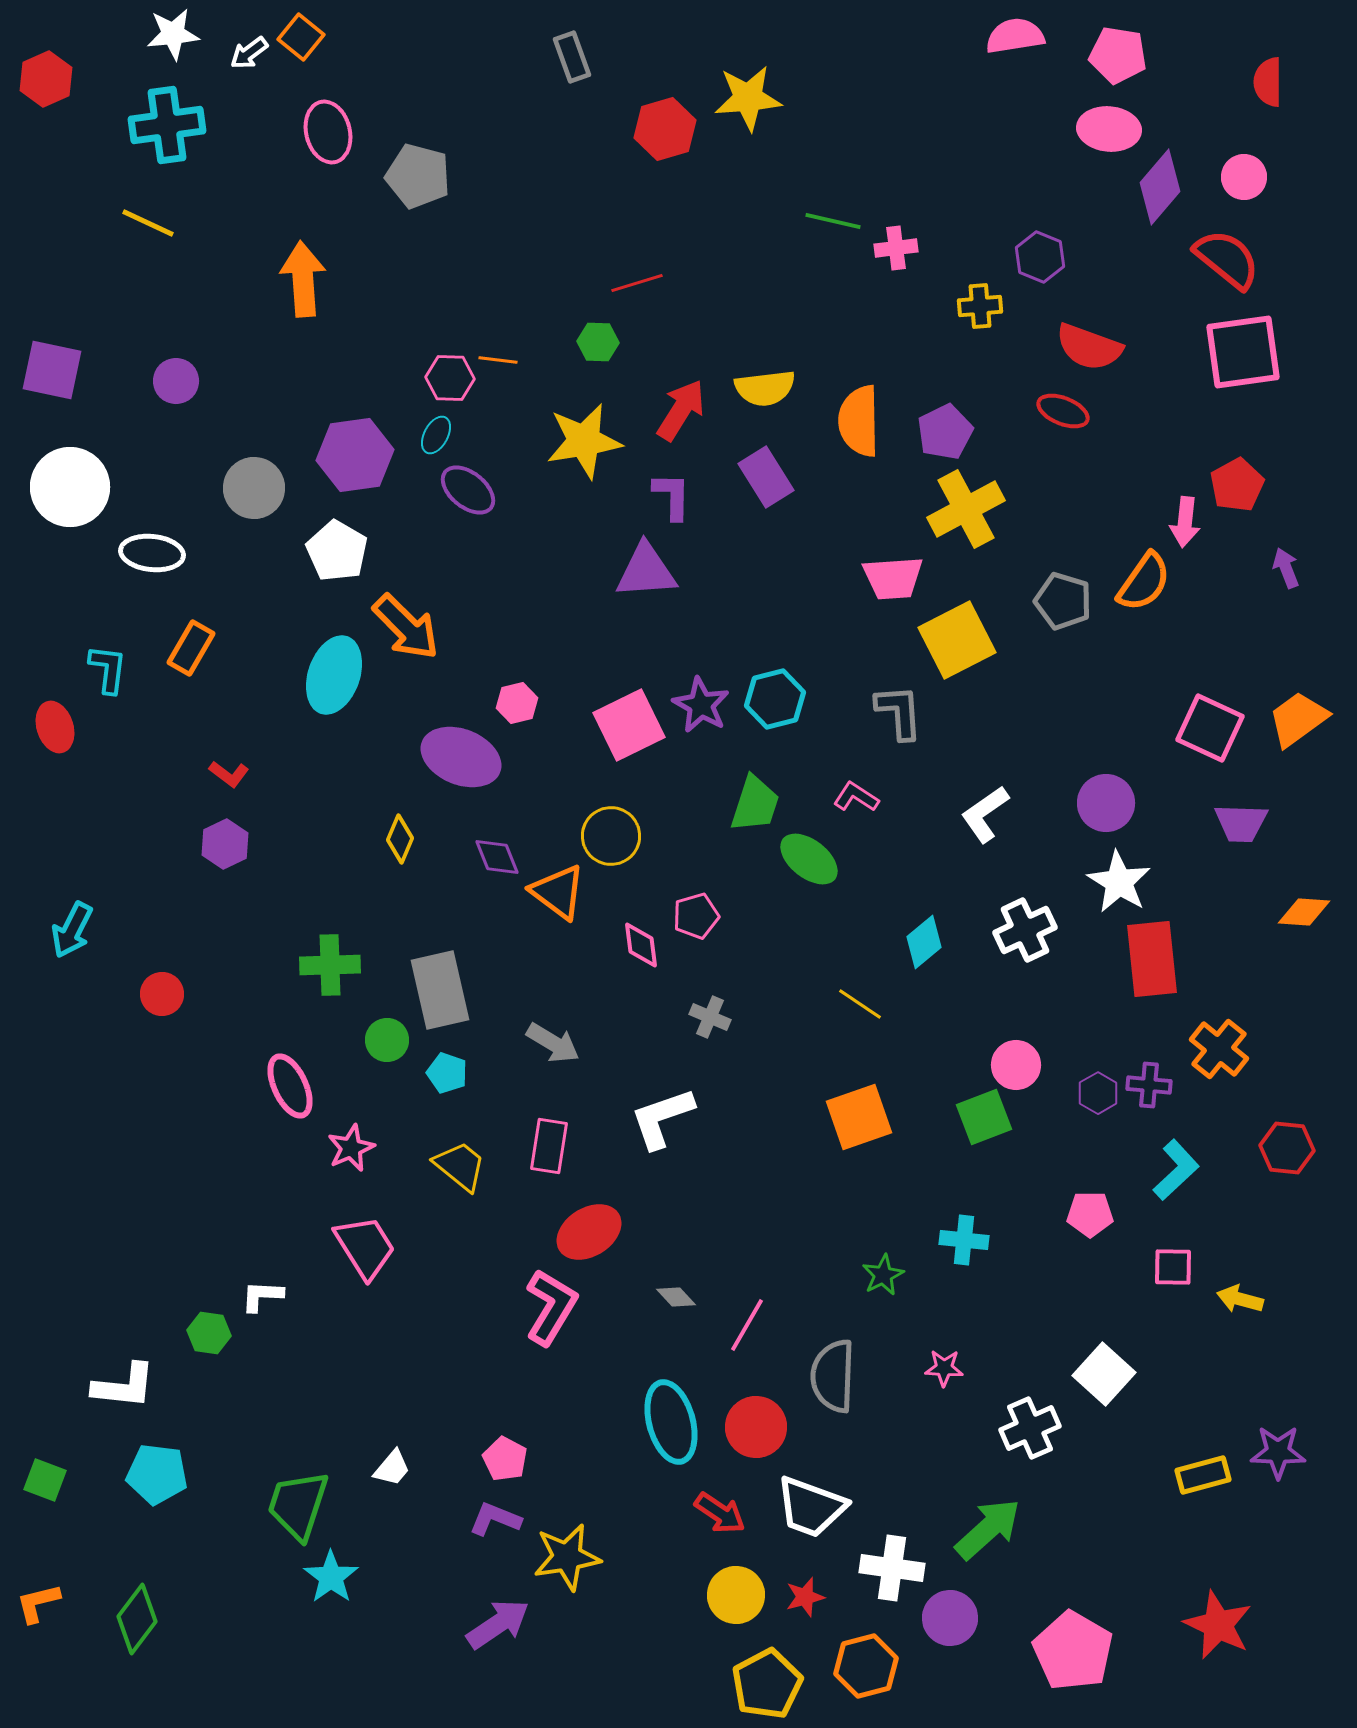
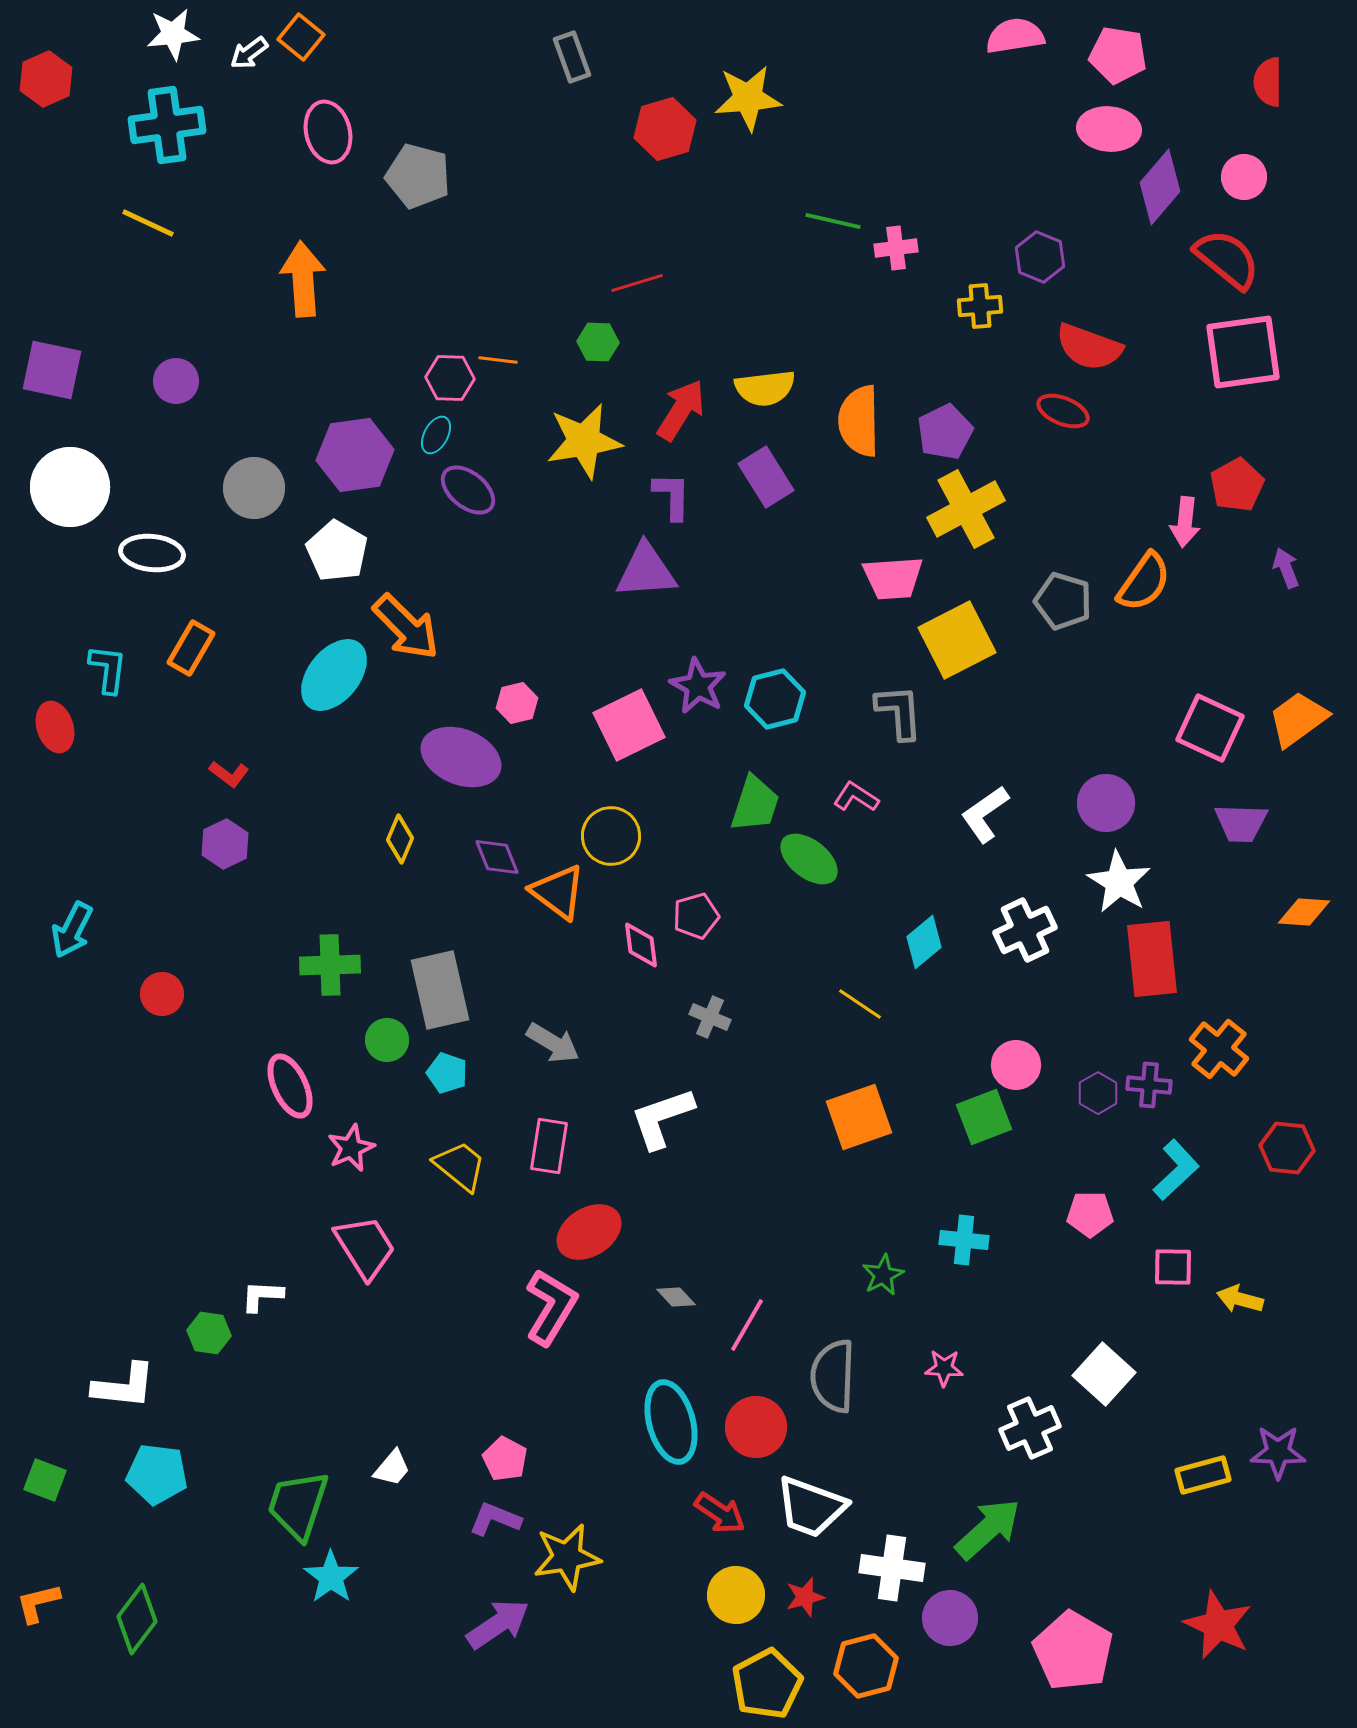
cyan ellipse at (334, 675): rotated 20 degrees clockwise
purple star at (701, 705): moved 3 px left, 19 px up
